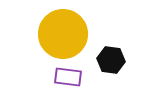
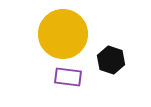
black hexagon: rotated 12 degrees clockwise
